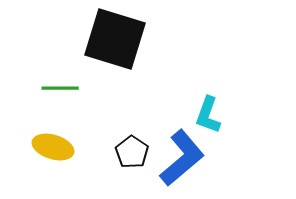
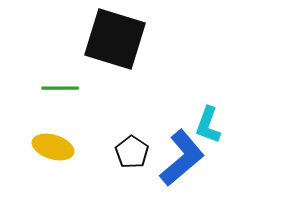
cyan L-shape: moved 10 px down
